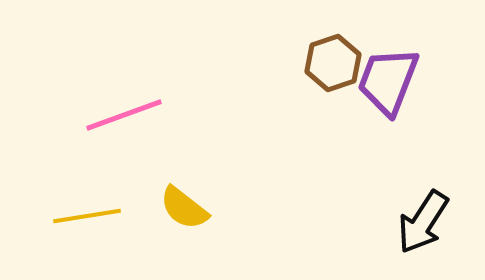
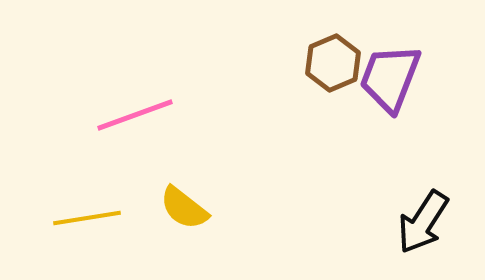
brown hexagon: rotated 4 degrees counterclockwise
purple trapezoid: moved 2 px right, 3 px up
pink line: moved 11 px right
yellow line: moved 2 px down
